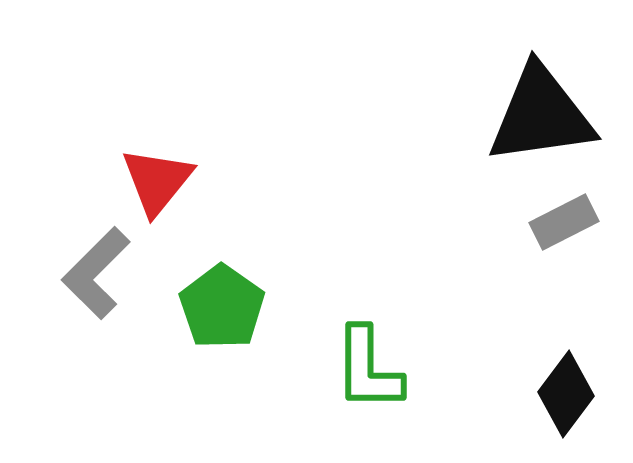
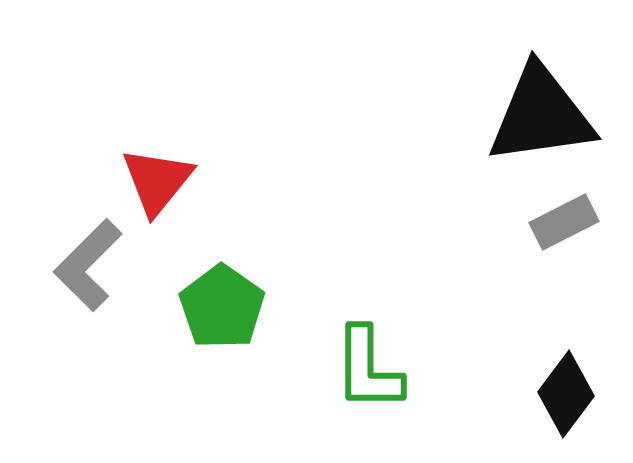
gray L-shape: moved 8 px left, 8 px up
